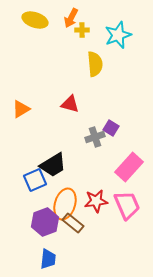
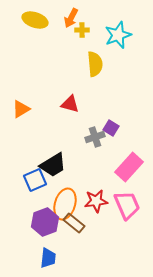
brown rectangle: moved 1 px right
blue trapezoid: moved 1 px up
